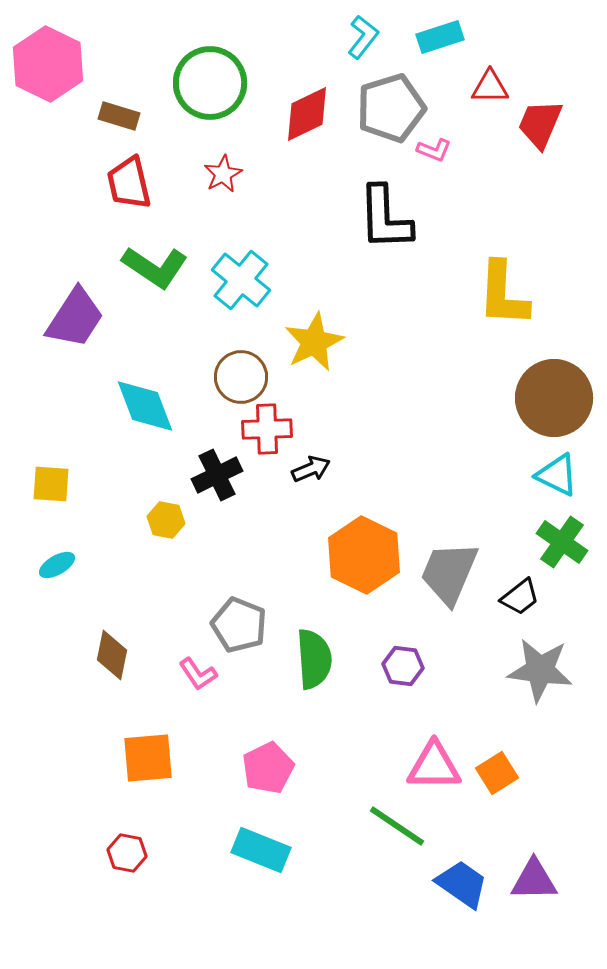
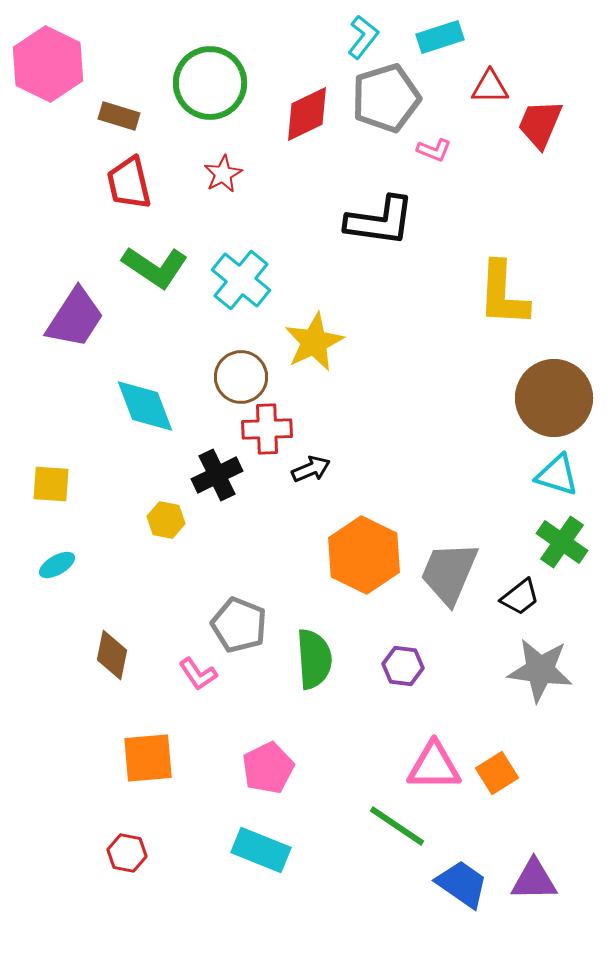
gray pentagon at (391, 108): moved 5 px left, 10 px up
black L-shape at (385, 218): moved 5 px left, 3 px down; rotated 80 degrees counterclockwise
cyan triangle at (557, 475): rotated 9 degrees counterclockwise
